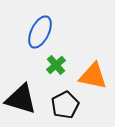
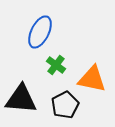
green cross: rotated 12 degrees counterclockwise
orange triangle: moved 1 px left, 3 px down
black triangle: rotated 12 degrees counterclockwise
